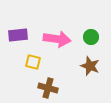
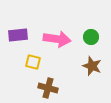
brown star: moved 2 px right
